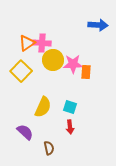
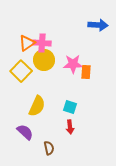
yellow circle: moved 9 px left
yellow semicircle: moved 6 px left, 1 px up
